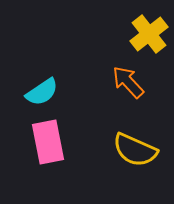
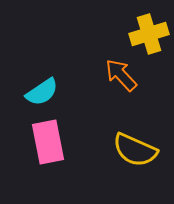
yellow cross: rotated 21 degrees clockwise
orange arrow: moved 7 px left, 7 px up
